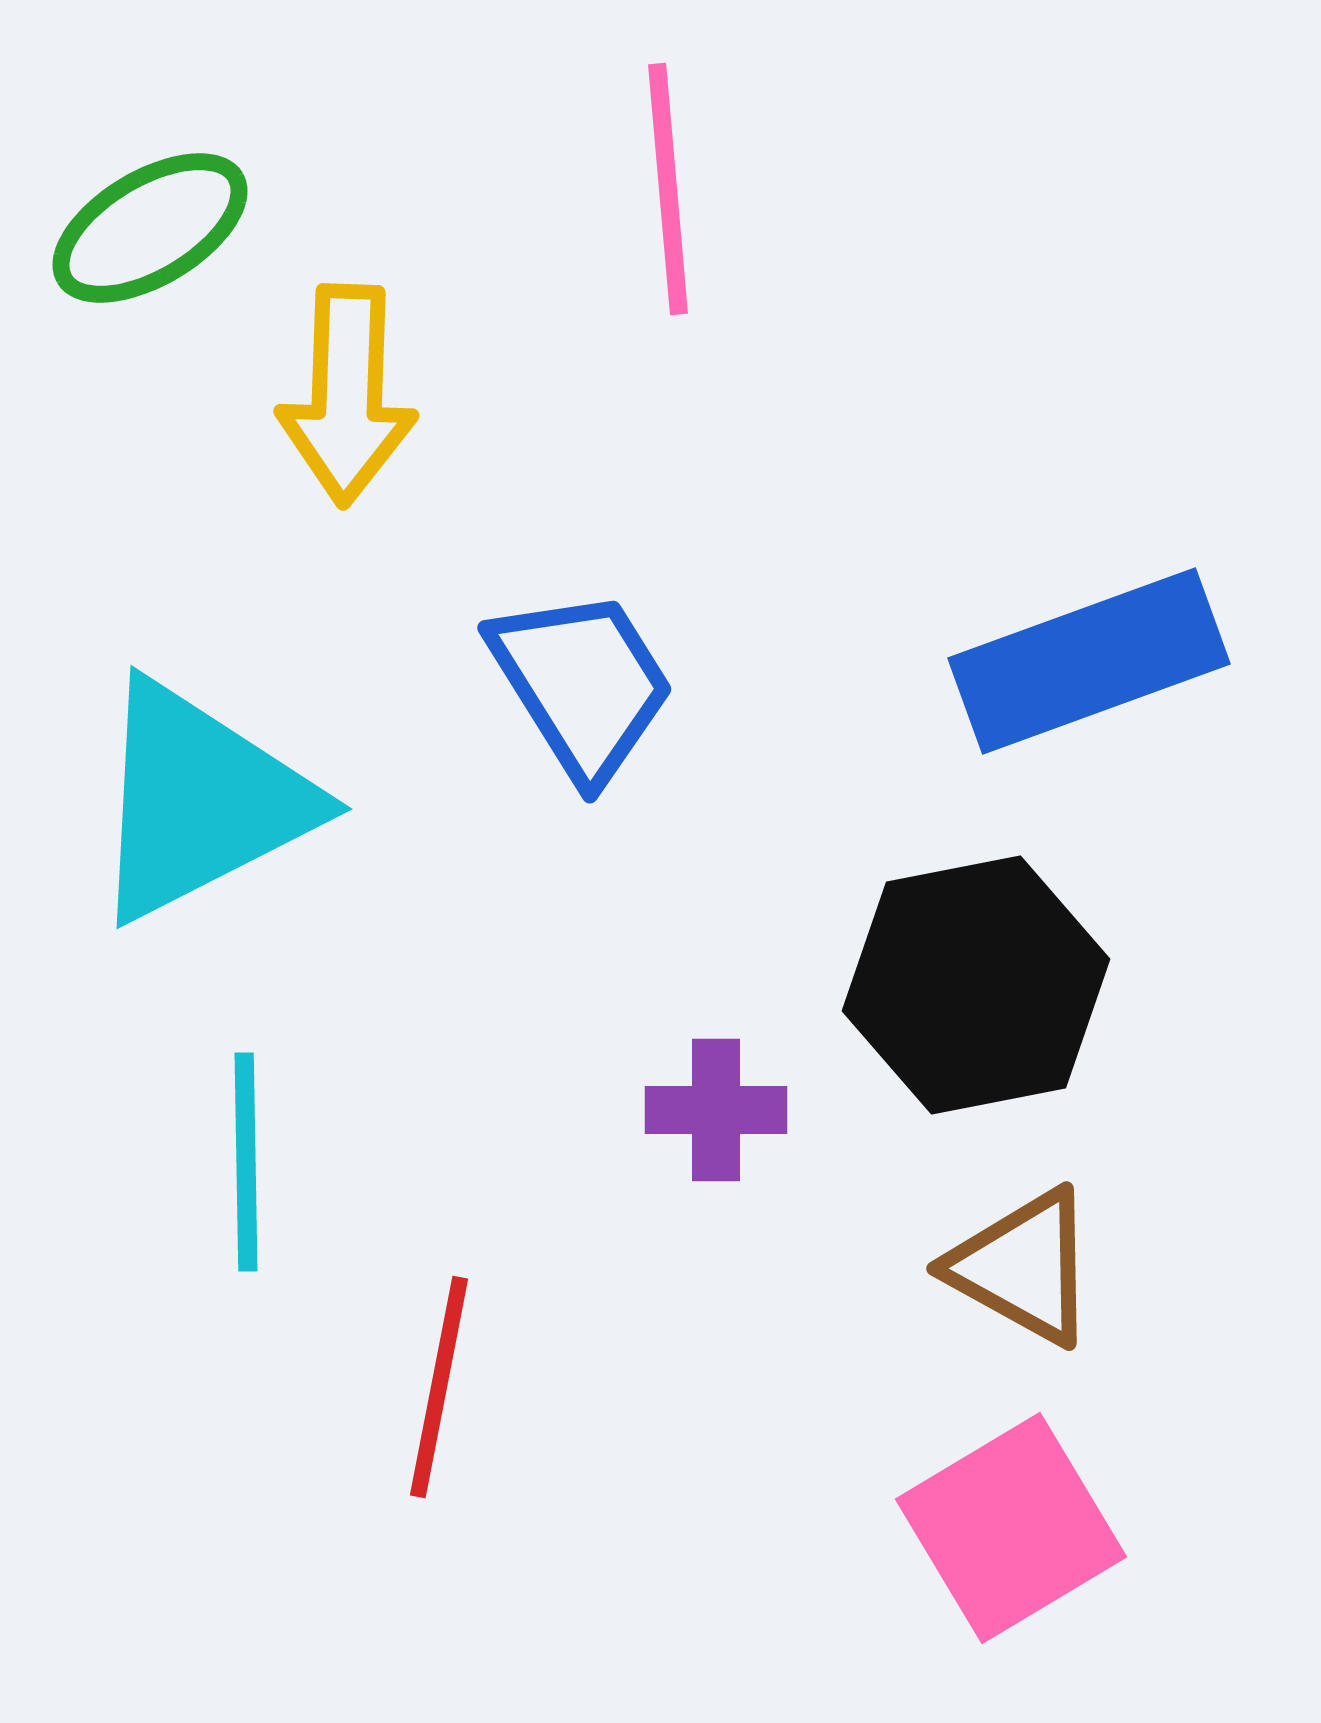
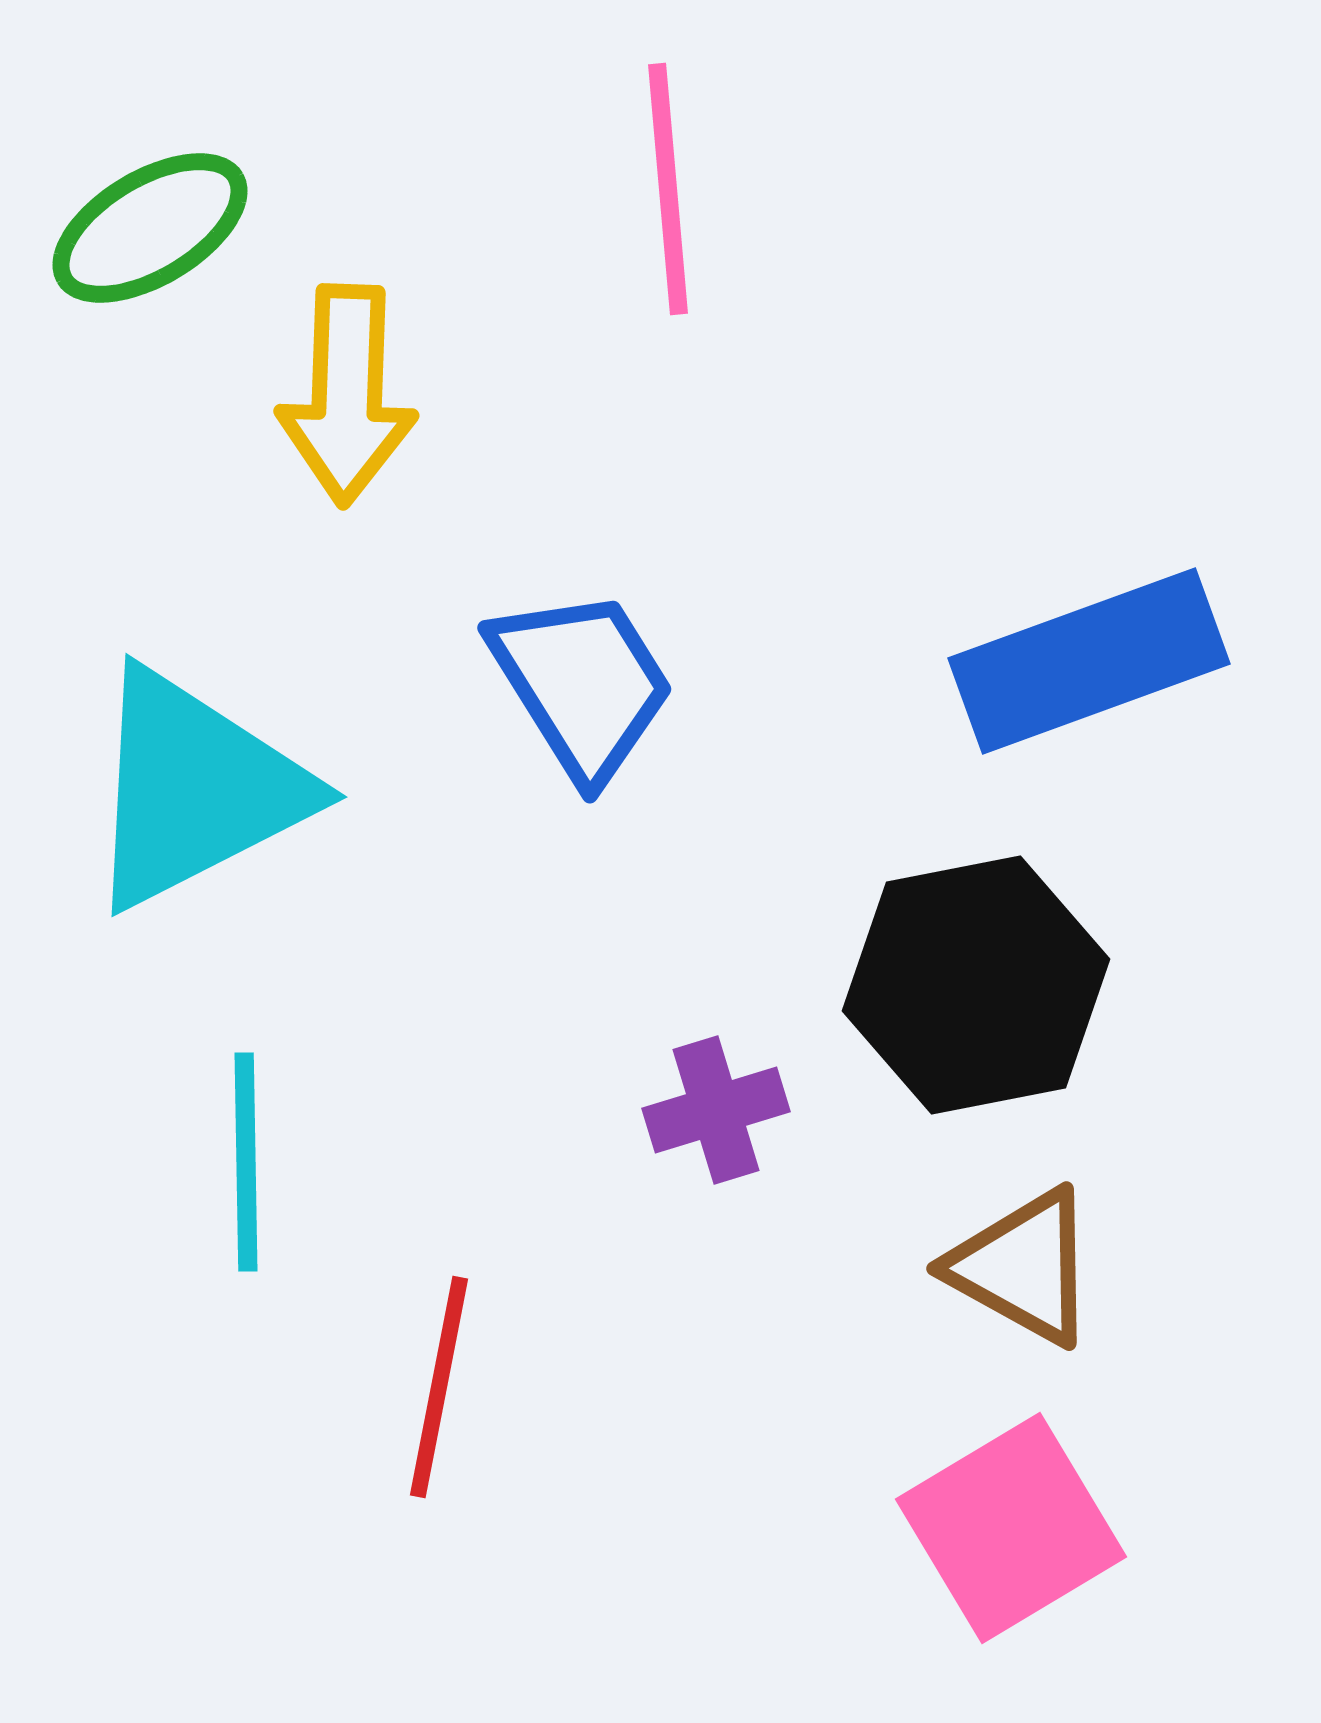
cyan triangle: moved 5 px left, 12 px up
purple cross: rotated 17 degrees counterclockwise
